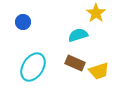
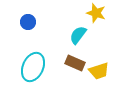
yellow star: rotated 18 degrees counterclockwise
blue circle: moved 5 px right
cyan semicircle: rotated 36 degrees counterclockwise
cyan ellipse: rotated 8 degrees counterclockwise
